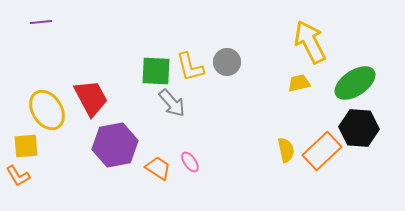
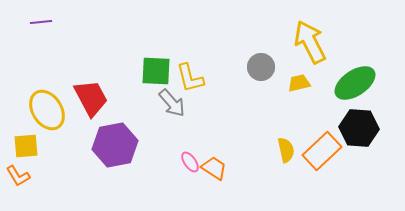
gray circle: moved 34 px right, 5 px down
yellow L-shape: moved 11 px down
orange trapezoid: moved 56 px right
